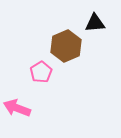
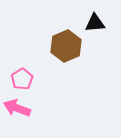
pink pentagon: moved 19 px left, 7 px down
